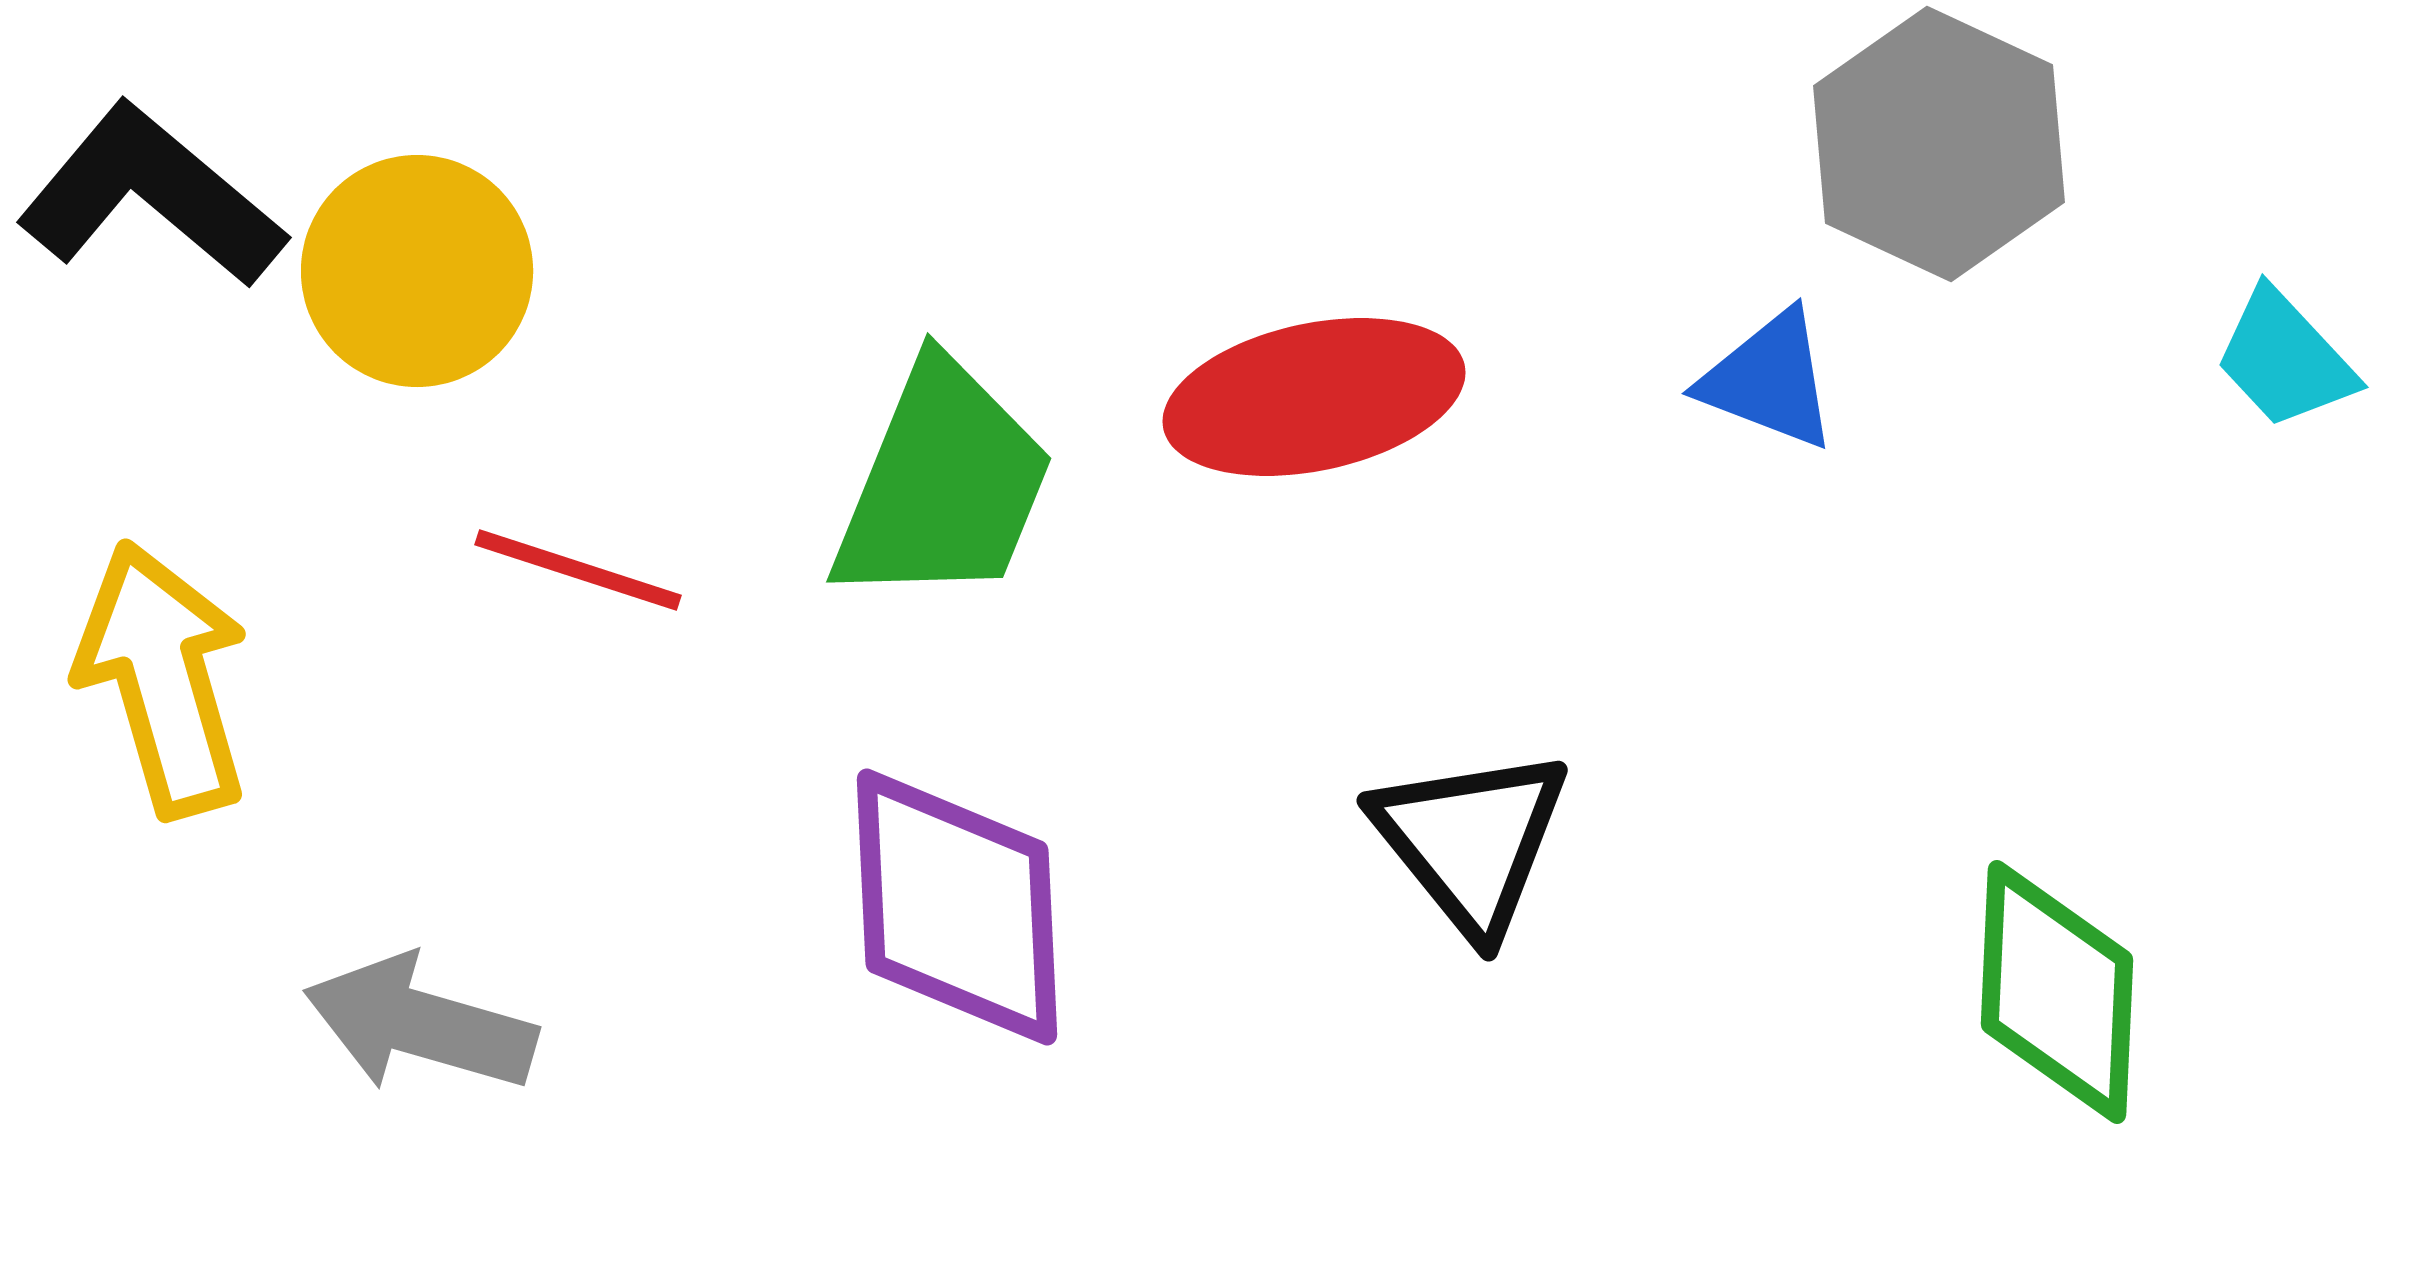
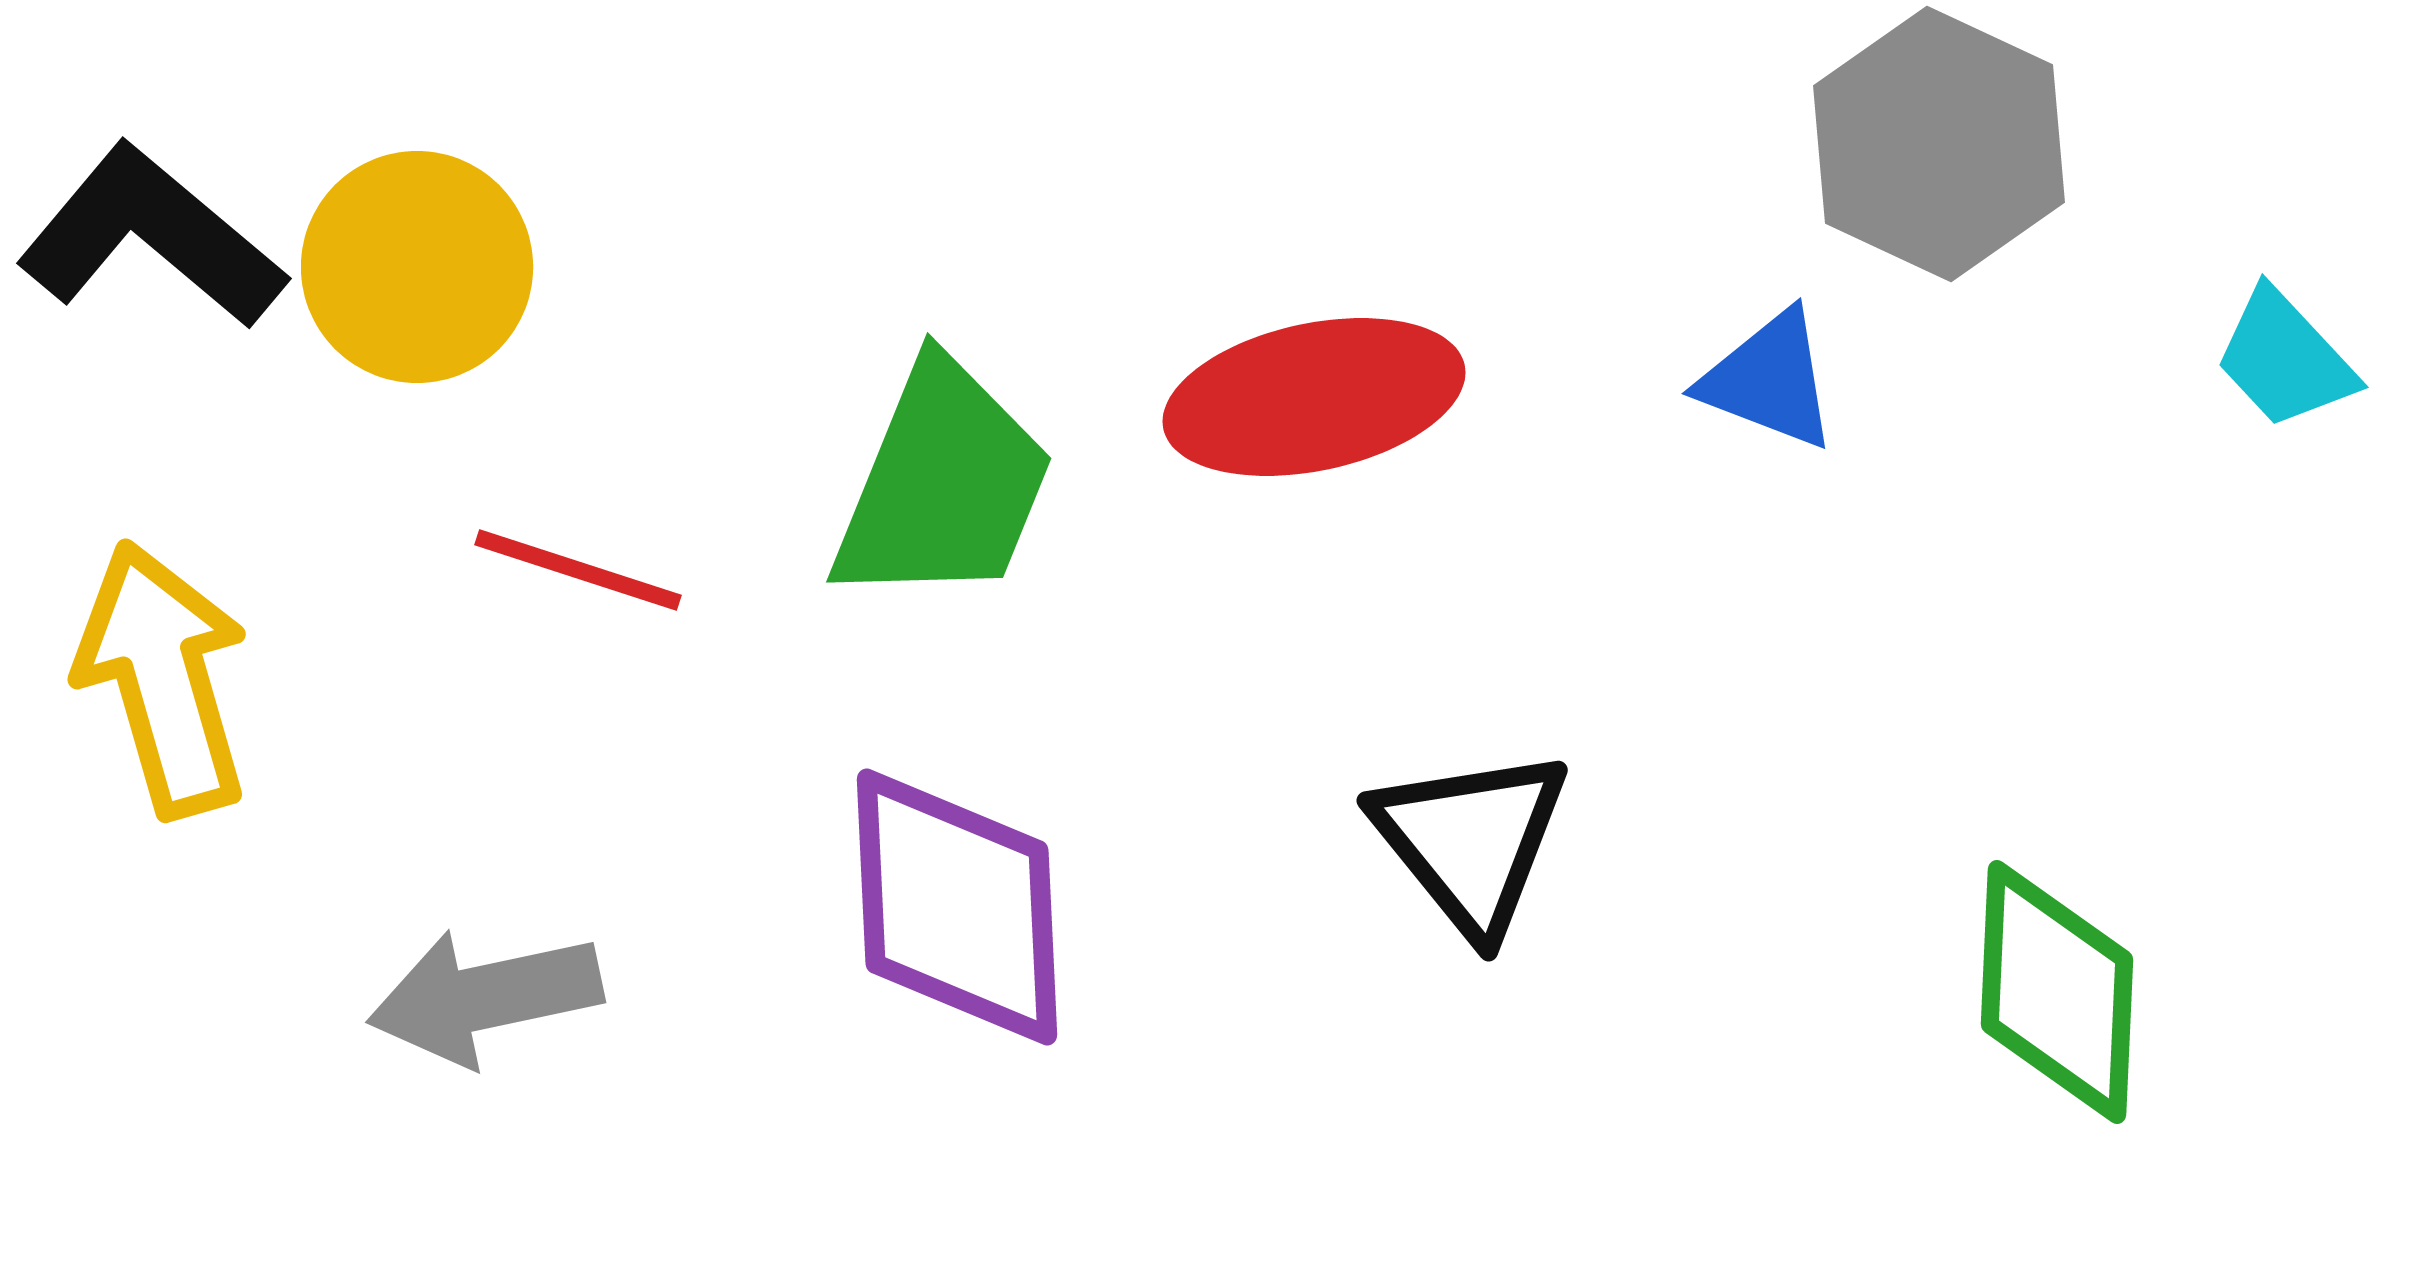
black L-shape: moved 41 px down
yellow circle: moved 4 px up
gray arrow: moved 65 px right, 27 px up; rotated 28 degrees counterclockwise
